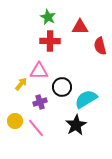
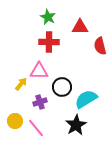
red cross: moved 1 px left, 1 px down
